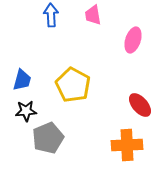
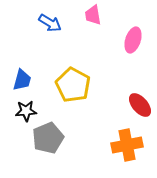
blue arrow: moved 1 px left, 8 px down; rotated 125 degrees clockwise
orange cross: rotated 8 degrees counterclockwise
